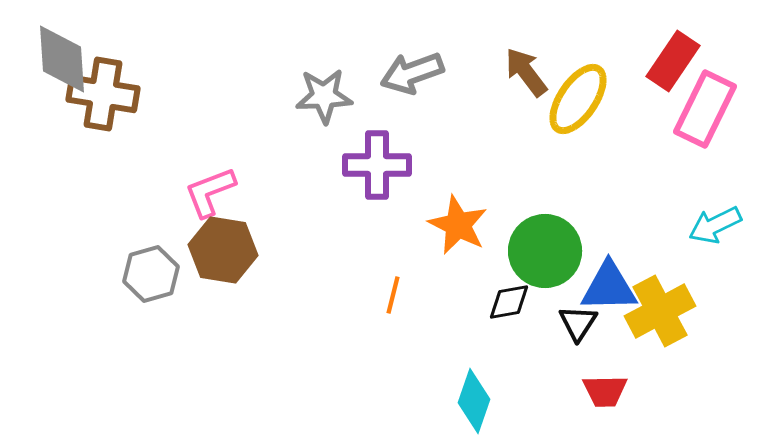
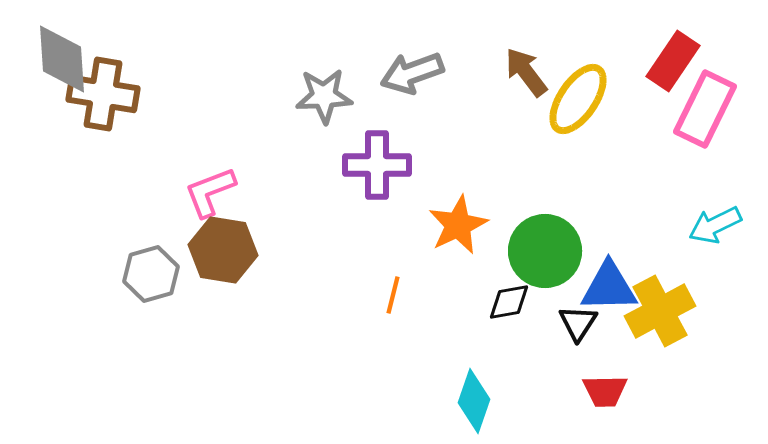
orange star: rotated 20 degrees clockwise
